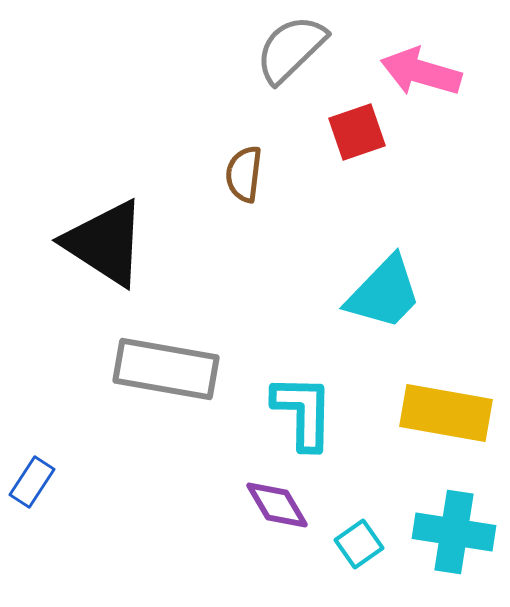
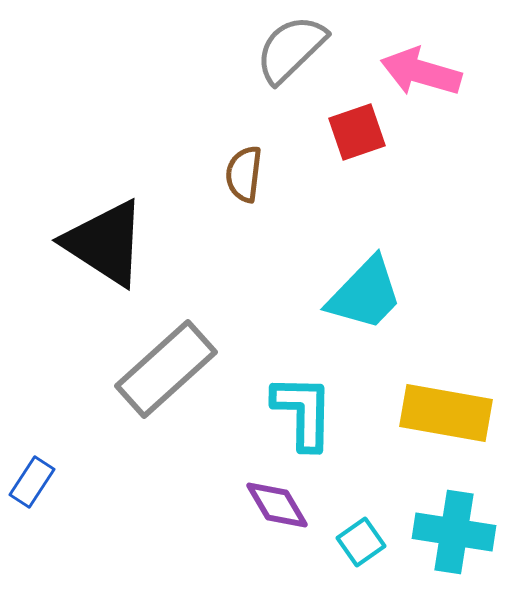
cyan trapezoid: moved 19 px left, 1 px down
gray rectangle: rotated 52 degrees counterclockwise
cyan square: moved 2 px right, 2 px up
